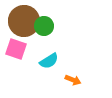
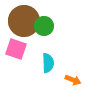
cyan semicircle: moved 1 px left, 2 px down; rotated 60 degrees counterclockwise
